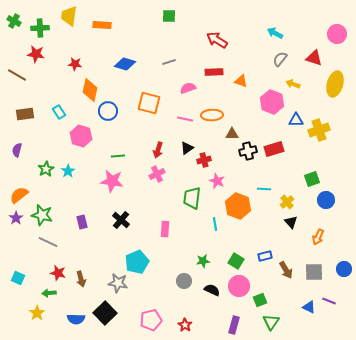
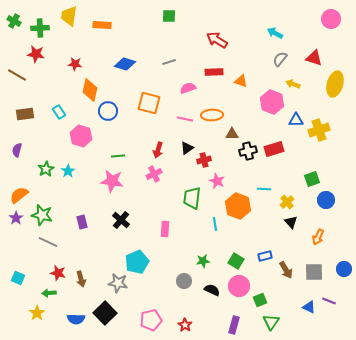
pink circle at (337, 34): moved 6 px left, 15 px up
pink cross at (157, 174): moved 3 px left
